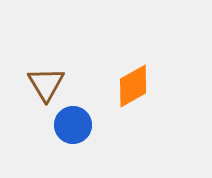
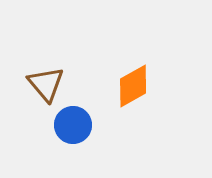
brown triangle: rotated 9 degrees counterclockwise
